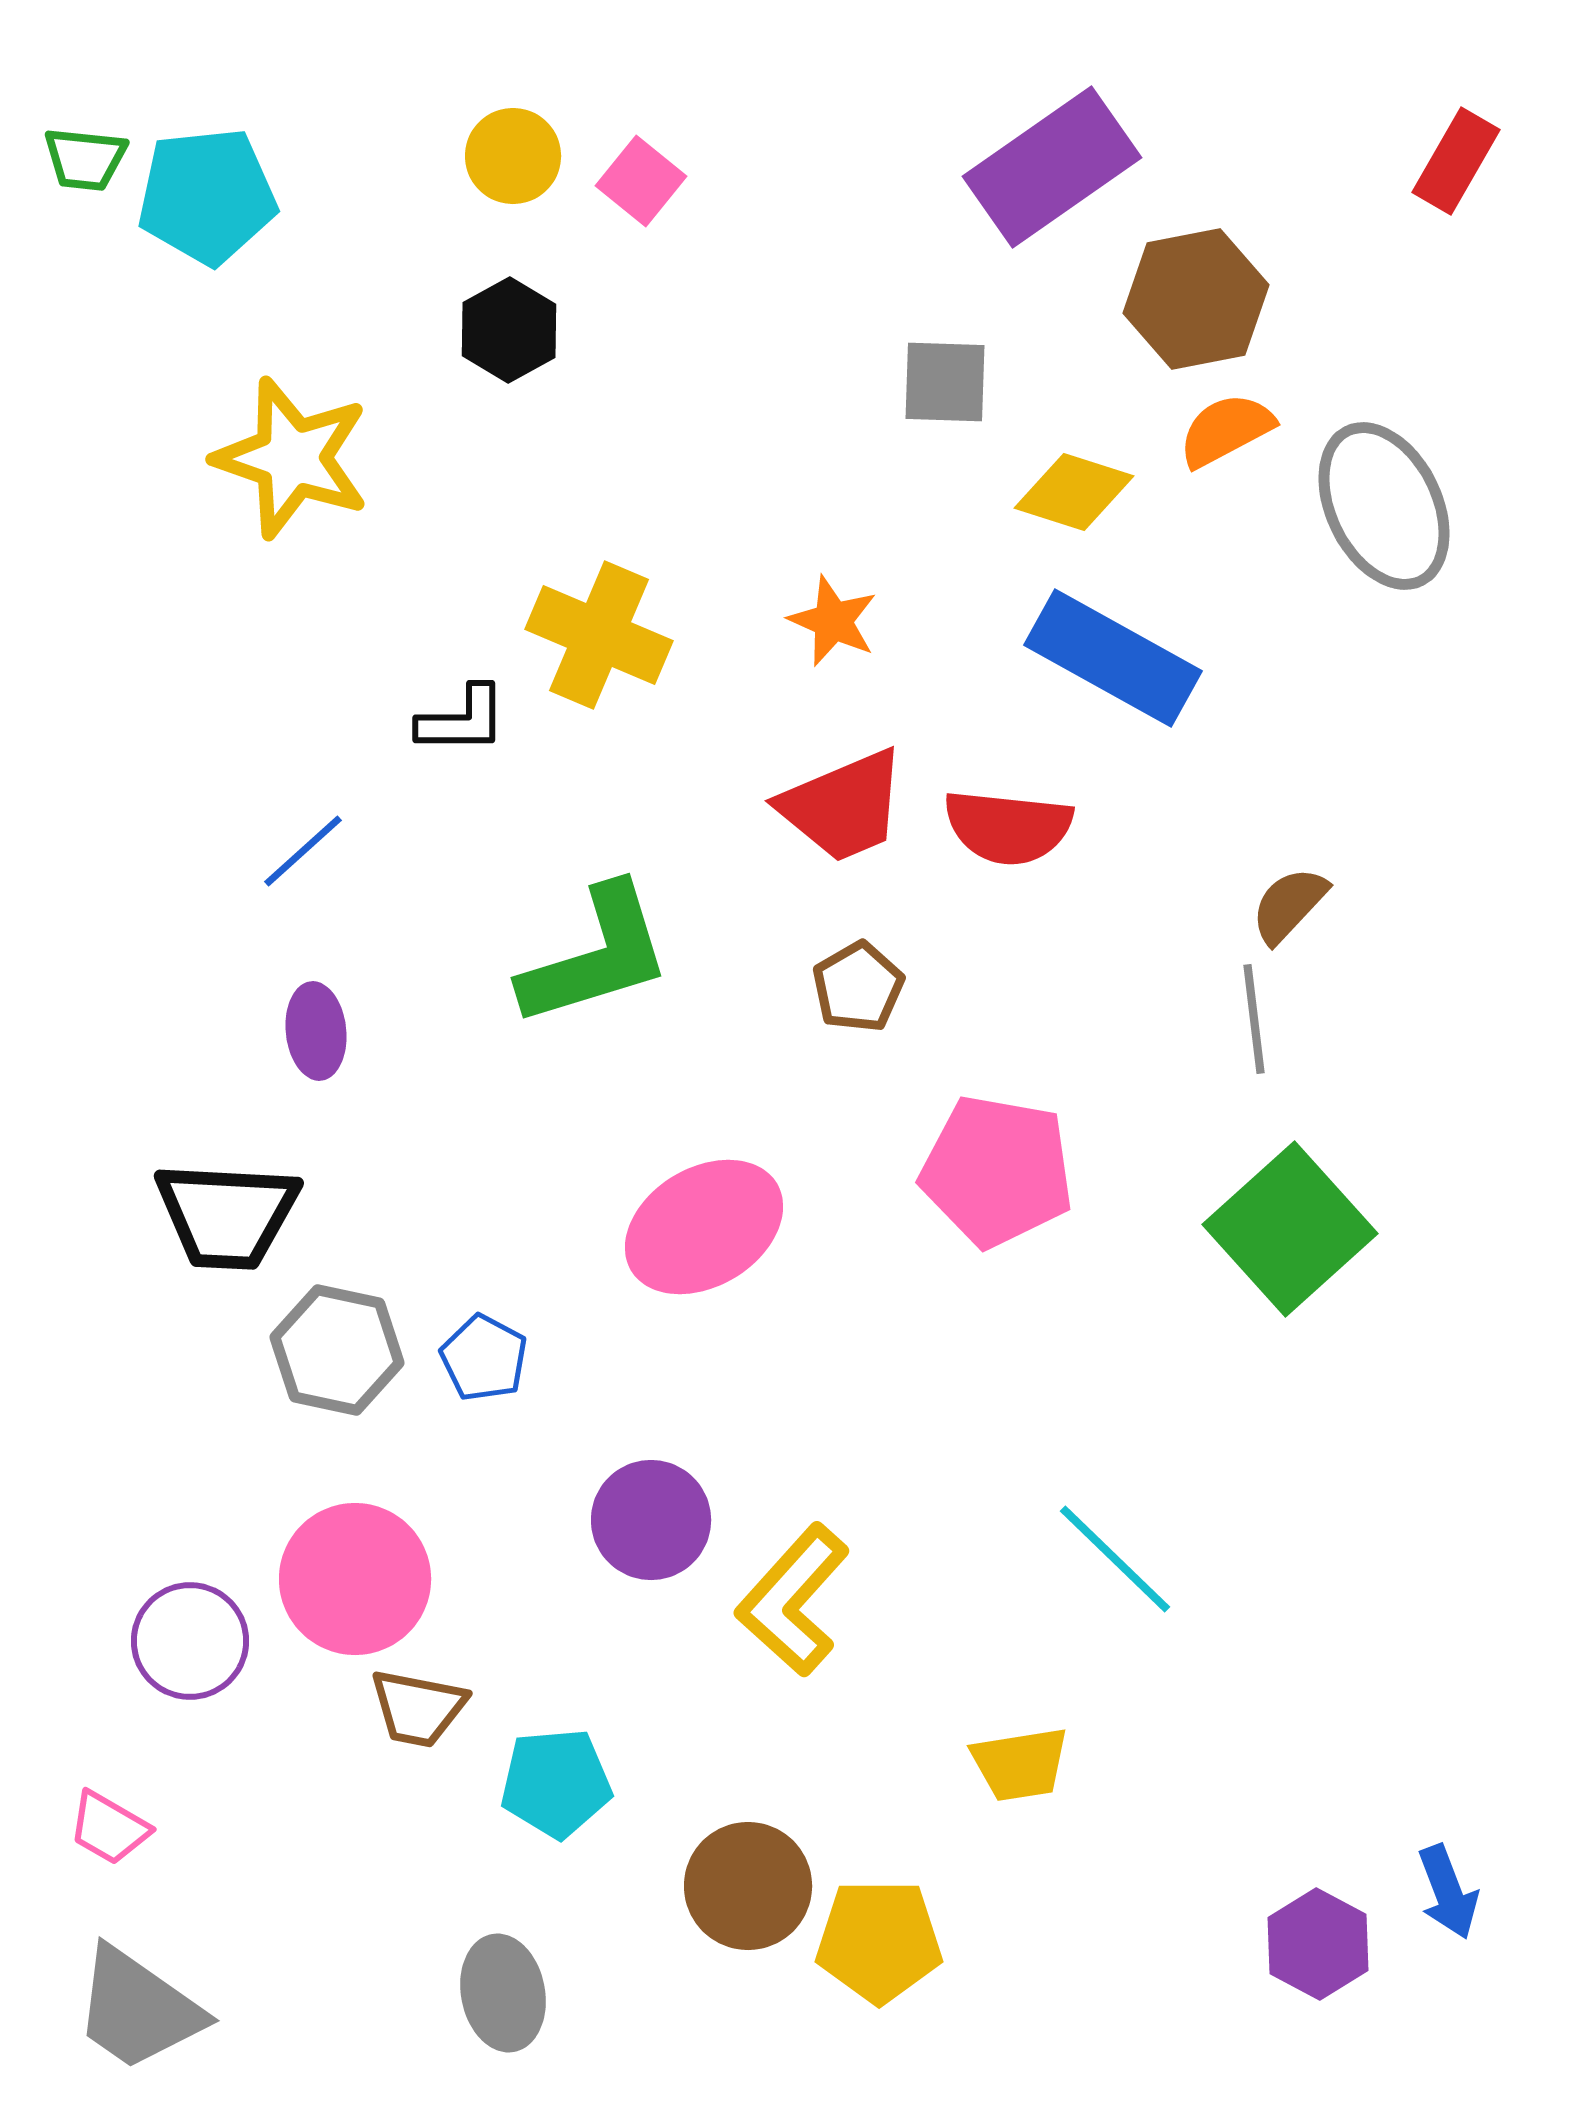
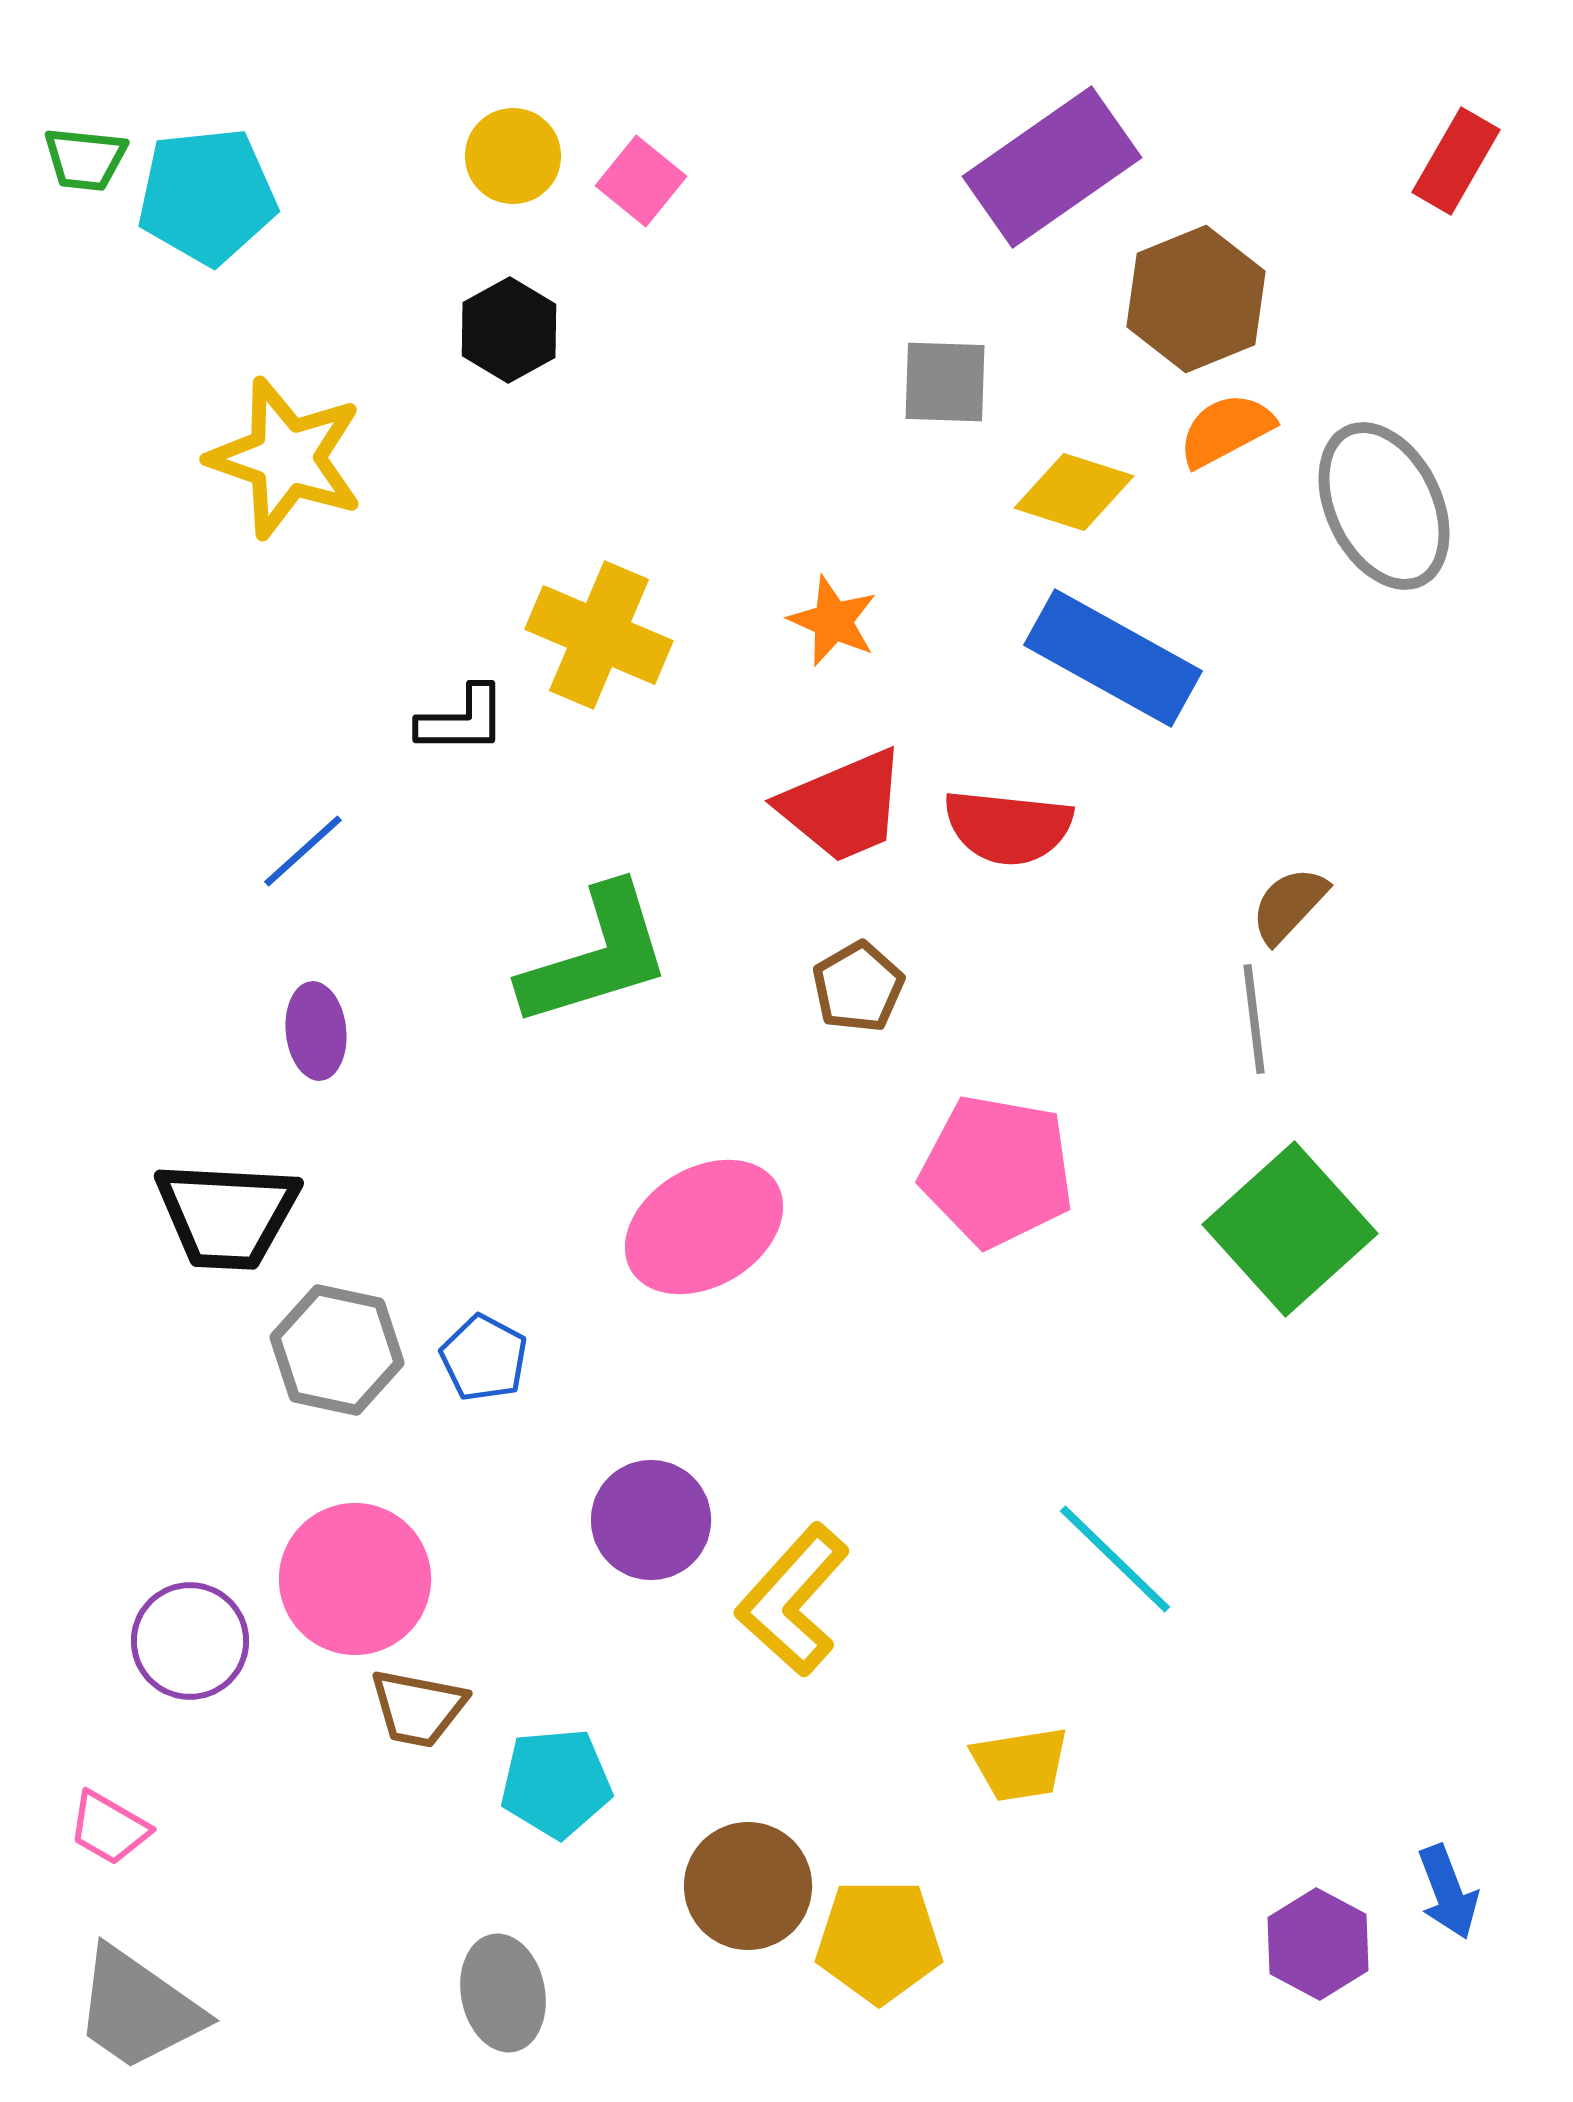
brown hexagon at (1196, 299): rotated 11 degrees counterclockwise
yellow star at (292, 458): moved 6 px left
